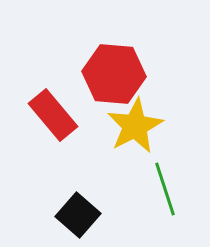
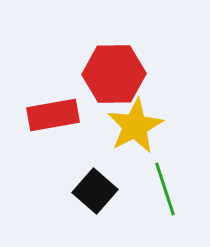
red hexagon: rotated 6 degrees counterclockwise
red rectangle: rotated 60 degrees counterclockwise
black square: moved 17 px right, 24 px up
